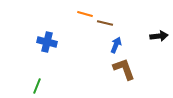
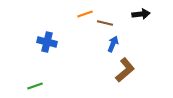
orange line: rotated 35 degrees counterclockwise
black arrow: moved 18 px left, 22 px up
blue arrow: moved 3 px left, 1 px up
brown L-shape: moved 1 px right, 1 px down; rotated 70 degrees clockwise
green line: moved 2 px left; rotated 49 degrees clockwise
